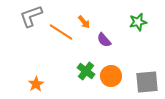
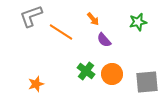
orange arrow: moved 9 px right, 3 px up
orange circle: moved 1 px right, 2 px up
orange star: rotated 14 degrees clockwise
